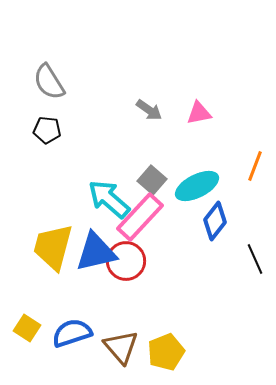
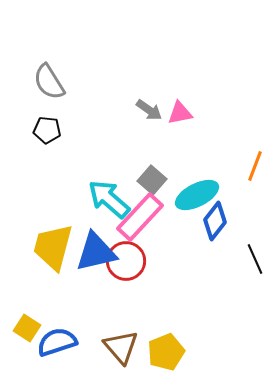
pink triangle: moved 19 px left
cyan ellipse: moved 9 px down
blue semicircle: moved 15 px left, 9 px down
